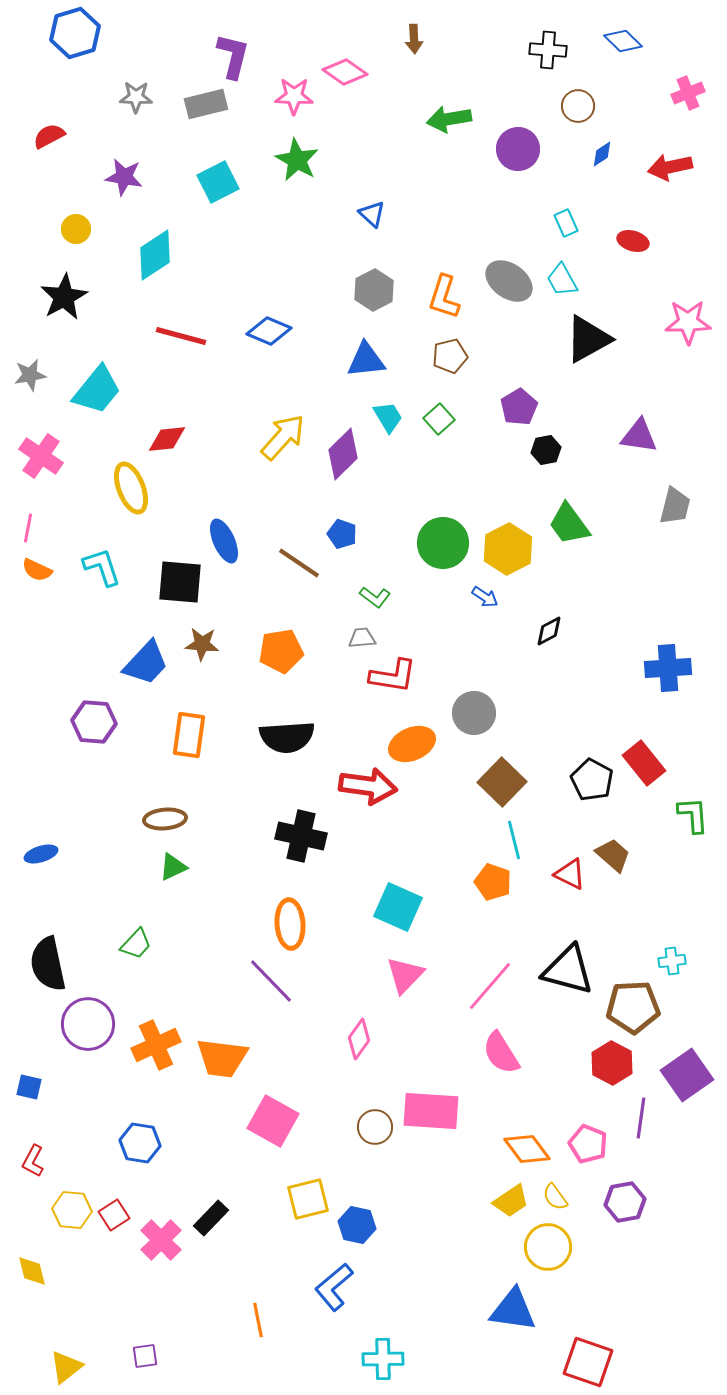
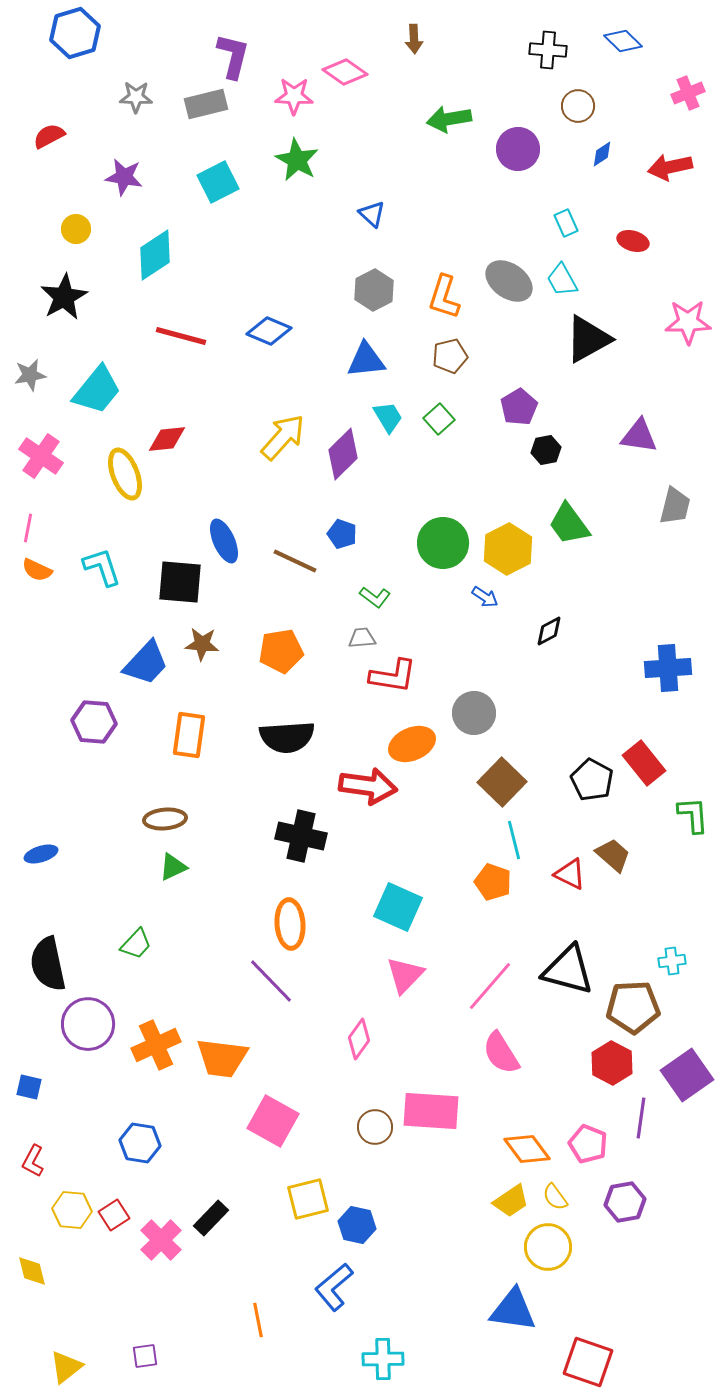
yellow ellipse at (131, 488): moved 6 px left, 14 px up
brown line at (299, 563): moved 4 px left, 2 px up; rotated 9 degrees counterclockwise
